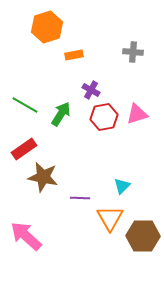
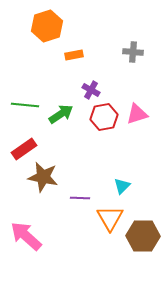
orange hexagon: moved 1 px up
green line: rotated 24 degrees counterclockwise
green arrow: rotated 25 degrees clockwise
